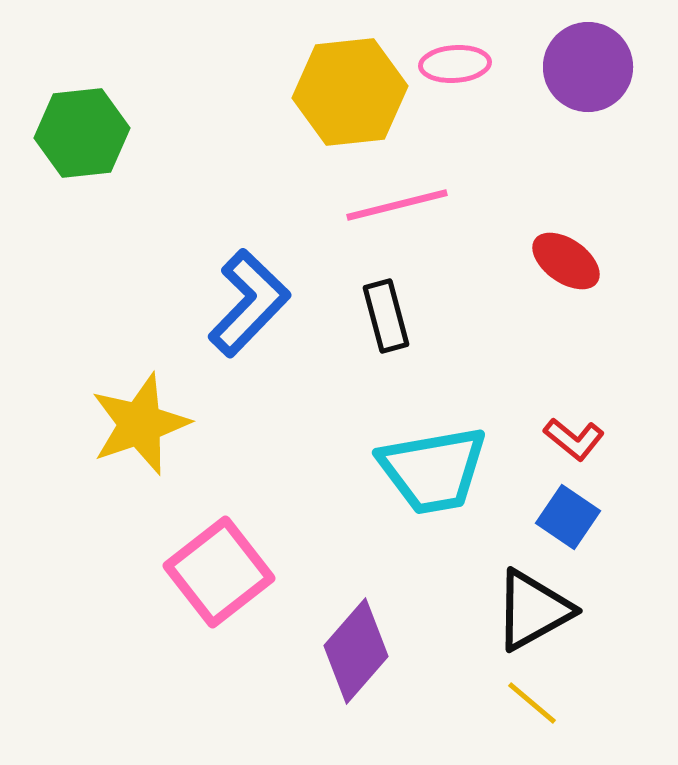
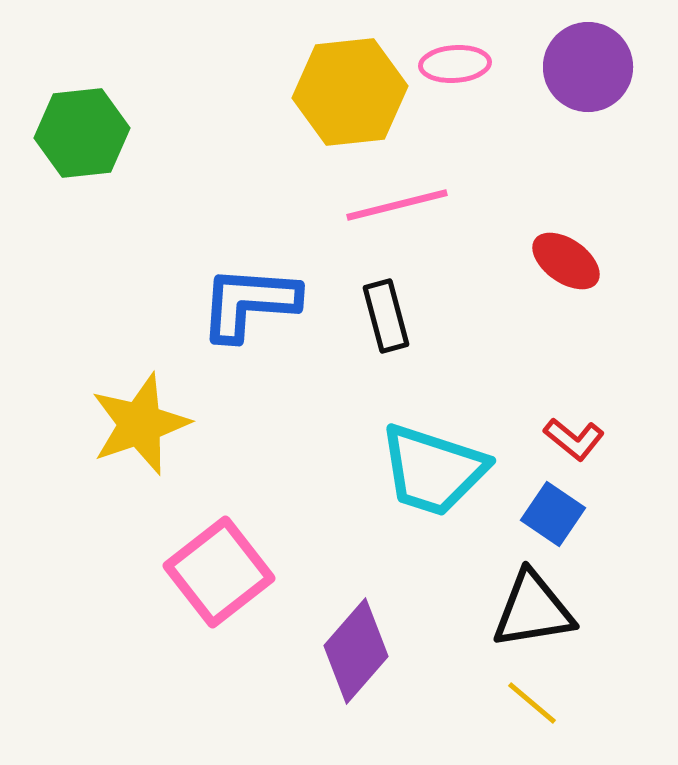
blue L-shape: rotated 130 degrees counterclockwise
cyan trapezoid: rotated 28 degrees clockwise
blue square: moved 15 px left, 3 px up
black triangle: rotated 20 degrees clockwise
